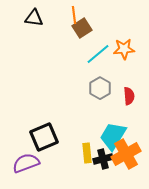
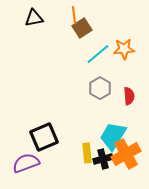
black triangle: rotated 18 degrees counterclockwise
